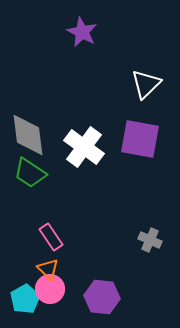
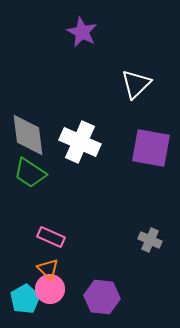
white triangle: moved 10 px left
purple square: moved 11 px right, 9 px down
white cross: moved 4 px left, 5 px up; rotated 12 degrees counterclockwise
pink rectangle: rotated 32 degrees counterclockwise
